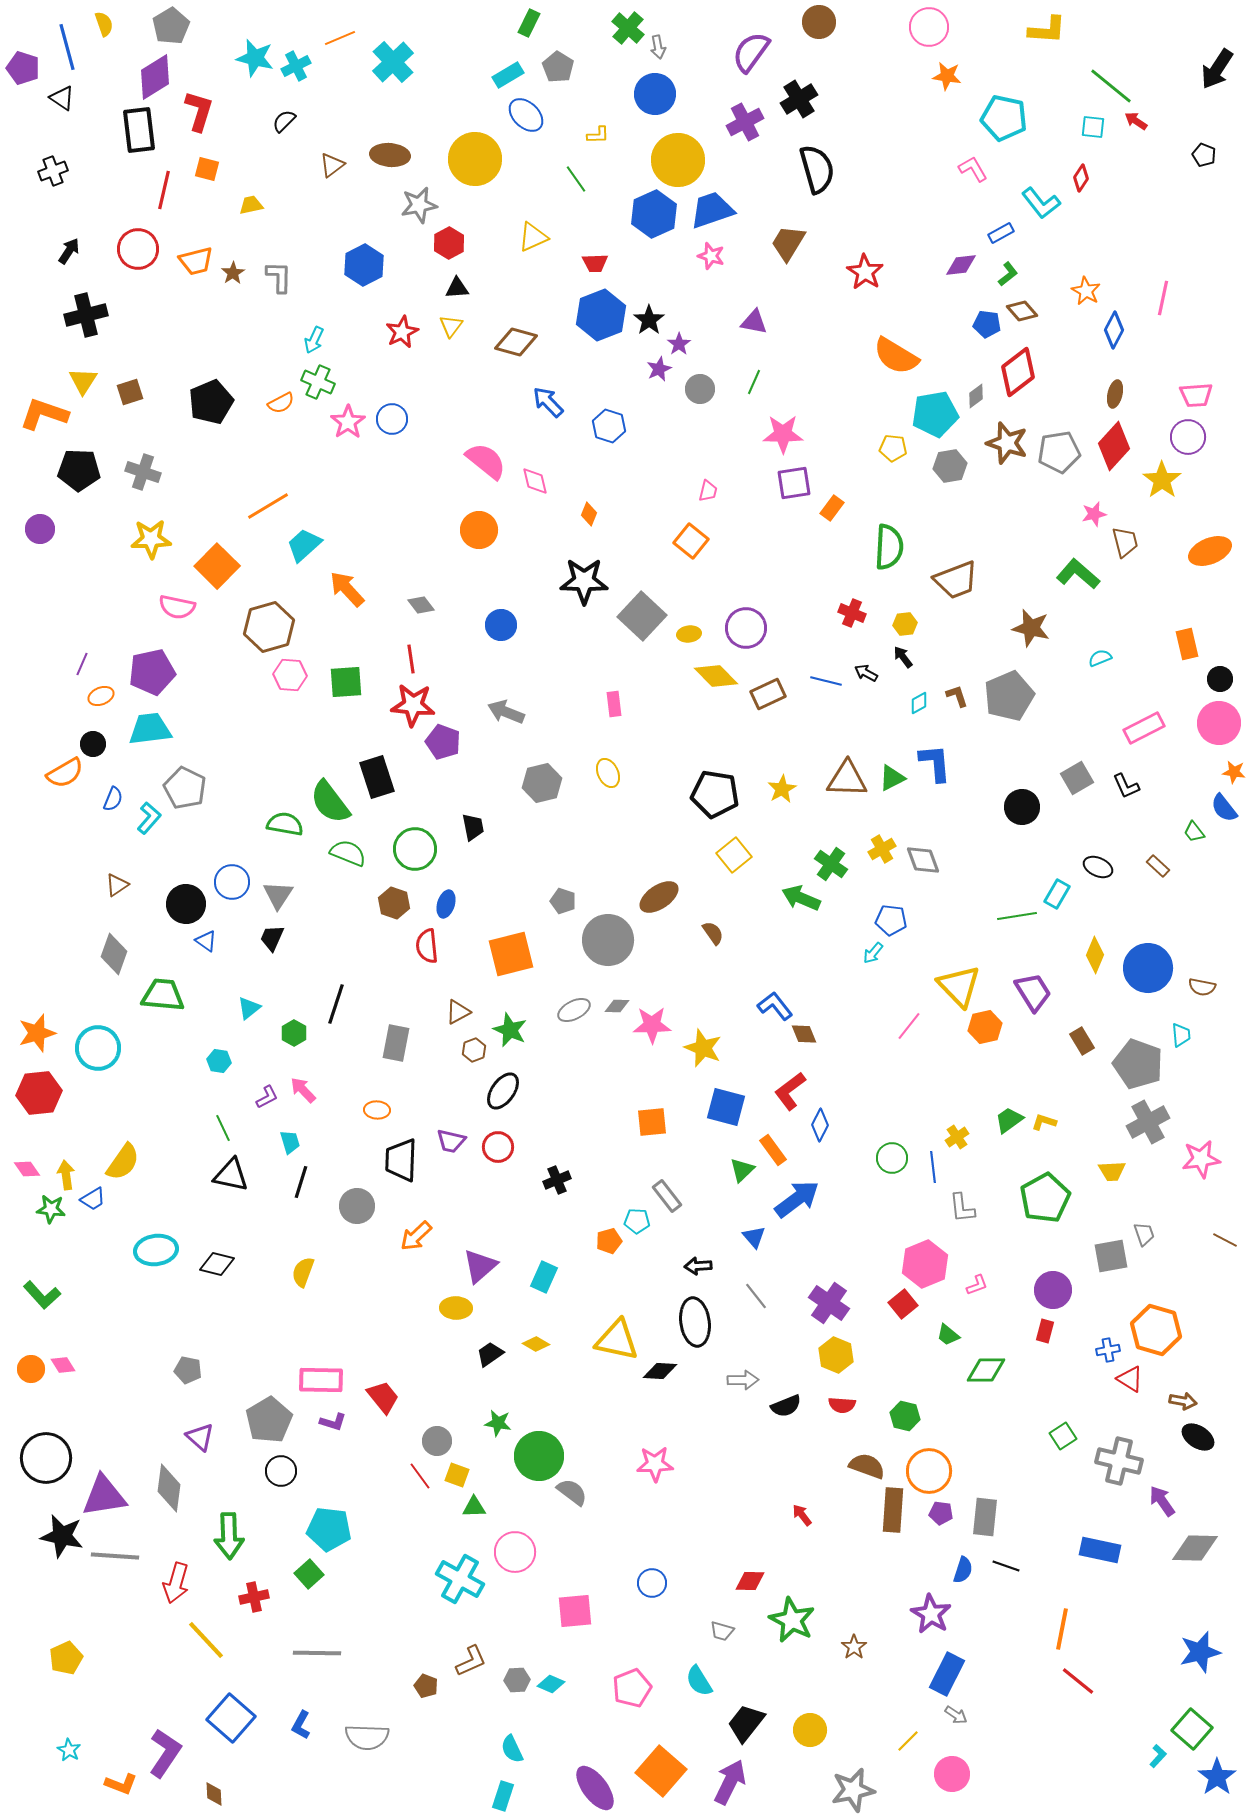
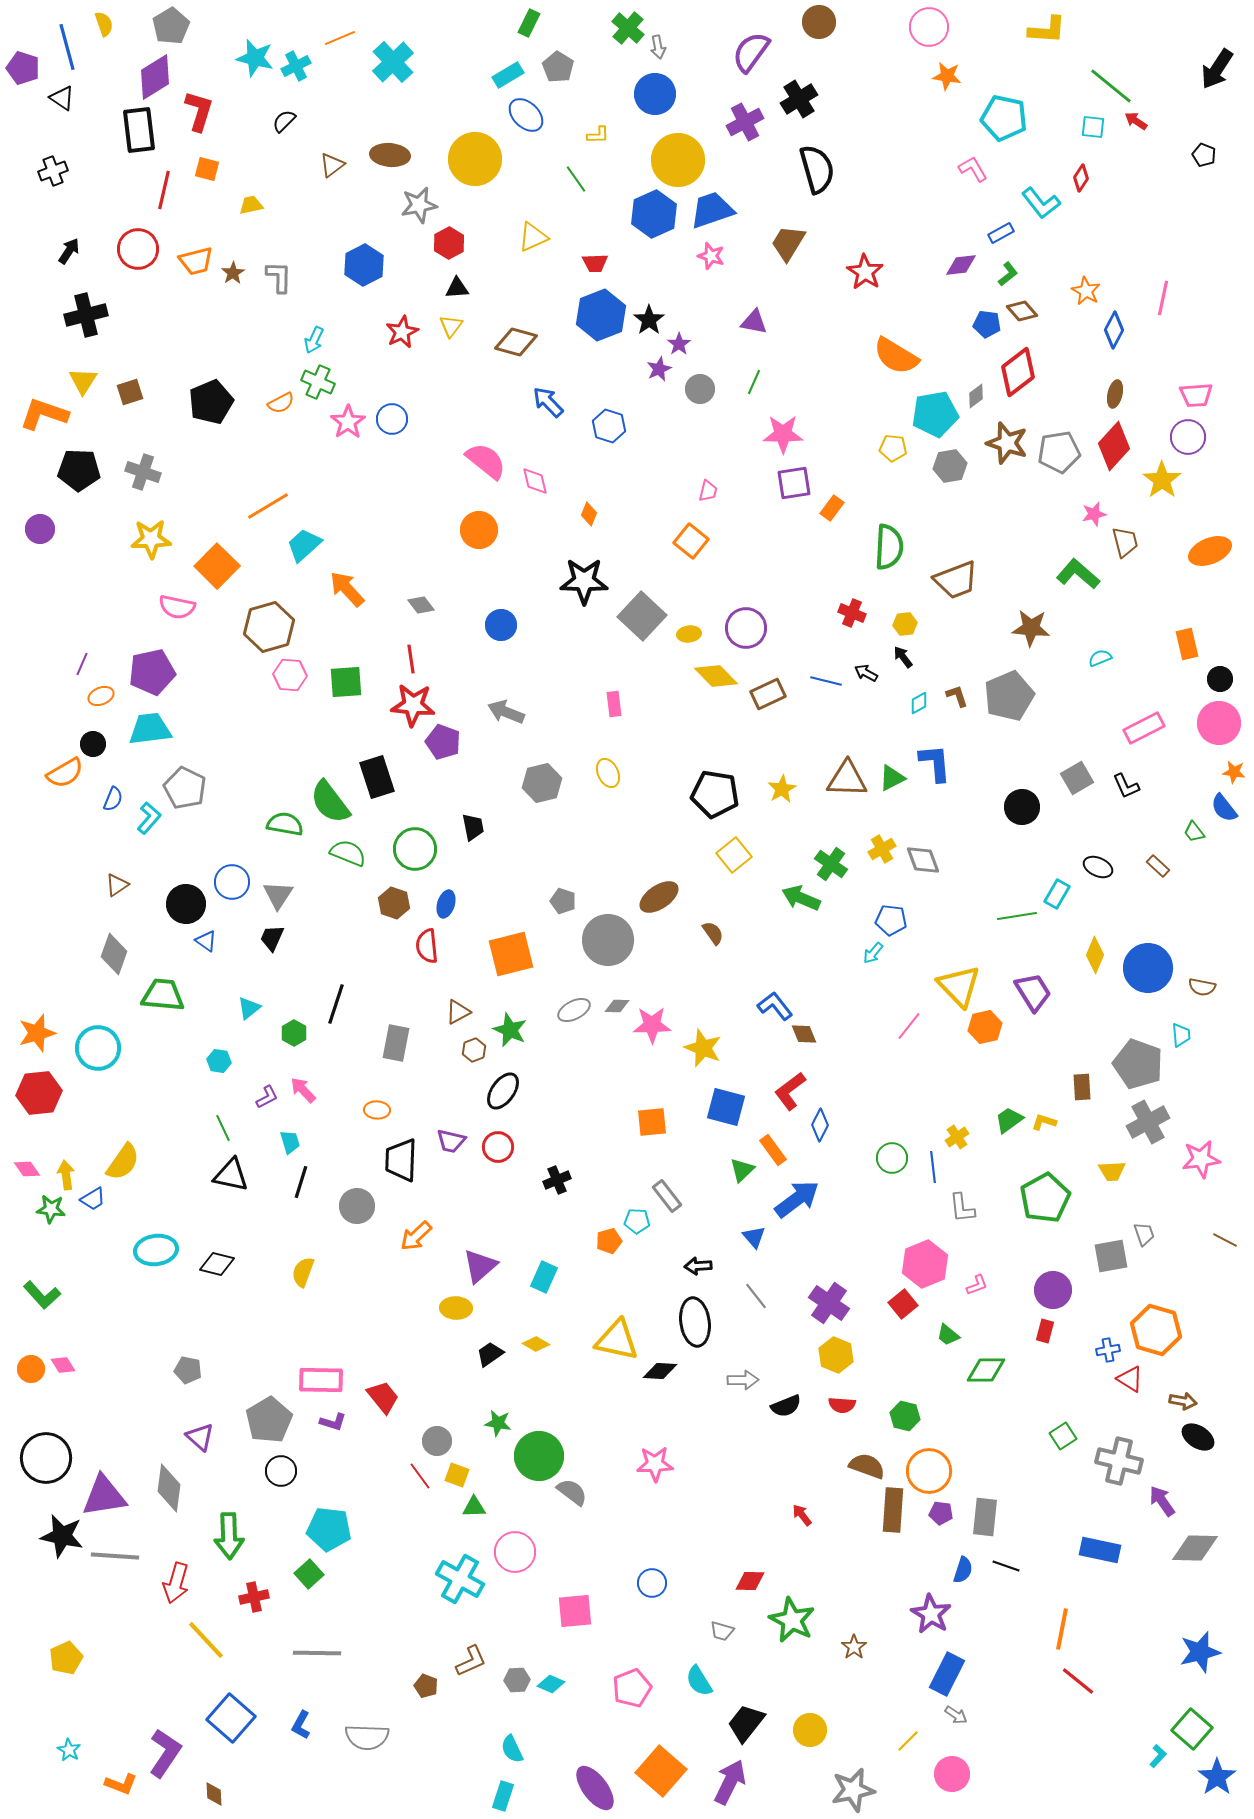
brown star at (1031, 628): rotated 9 degrees counterclockwise
brown rectangle at (1082, 1041): moved 46 px down; rotated 28 degrees clockwise
